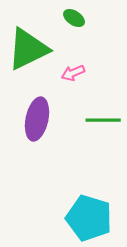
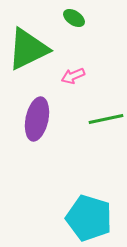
pink arrow: moved 3 px down
green line: moved 3 px right, 1 px up; rotated 12 degrees counterclockwise
